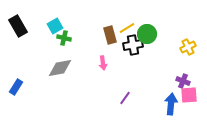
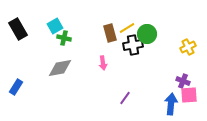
black rectangle: moved 3 px down
brown rectangle: moved 2 px up
